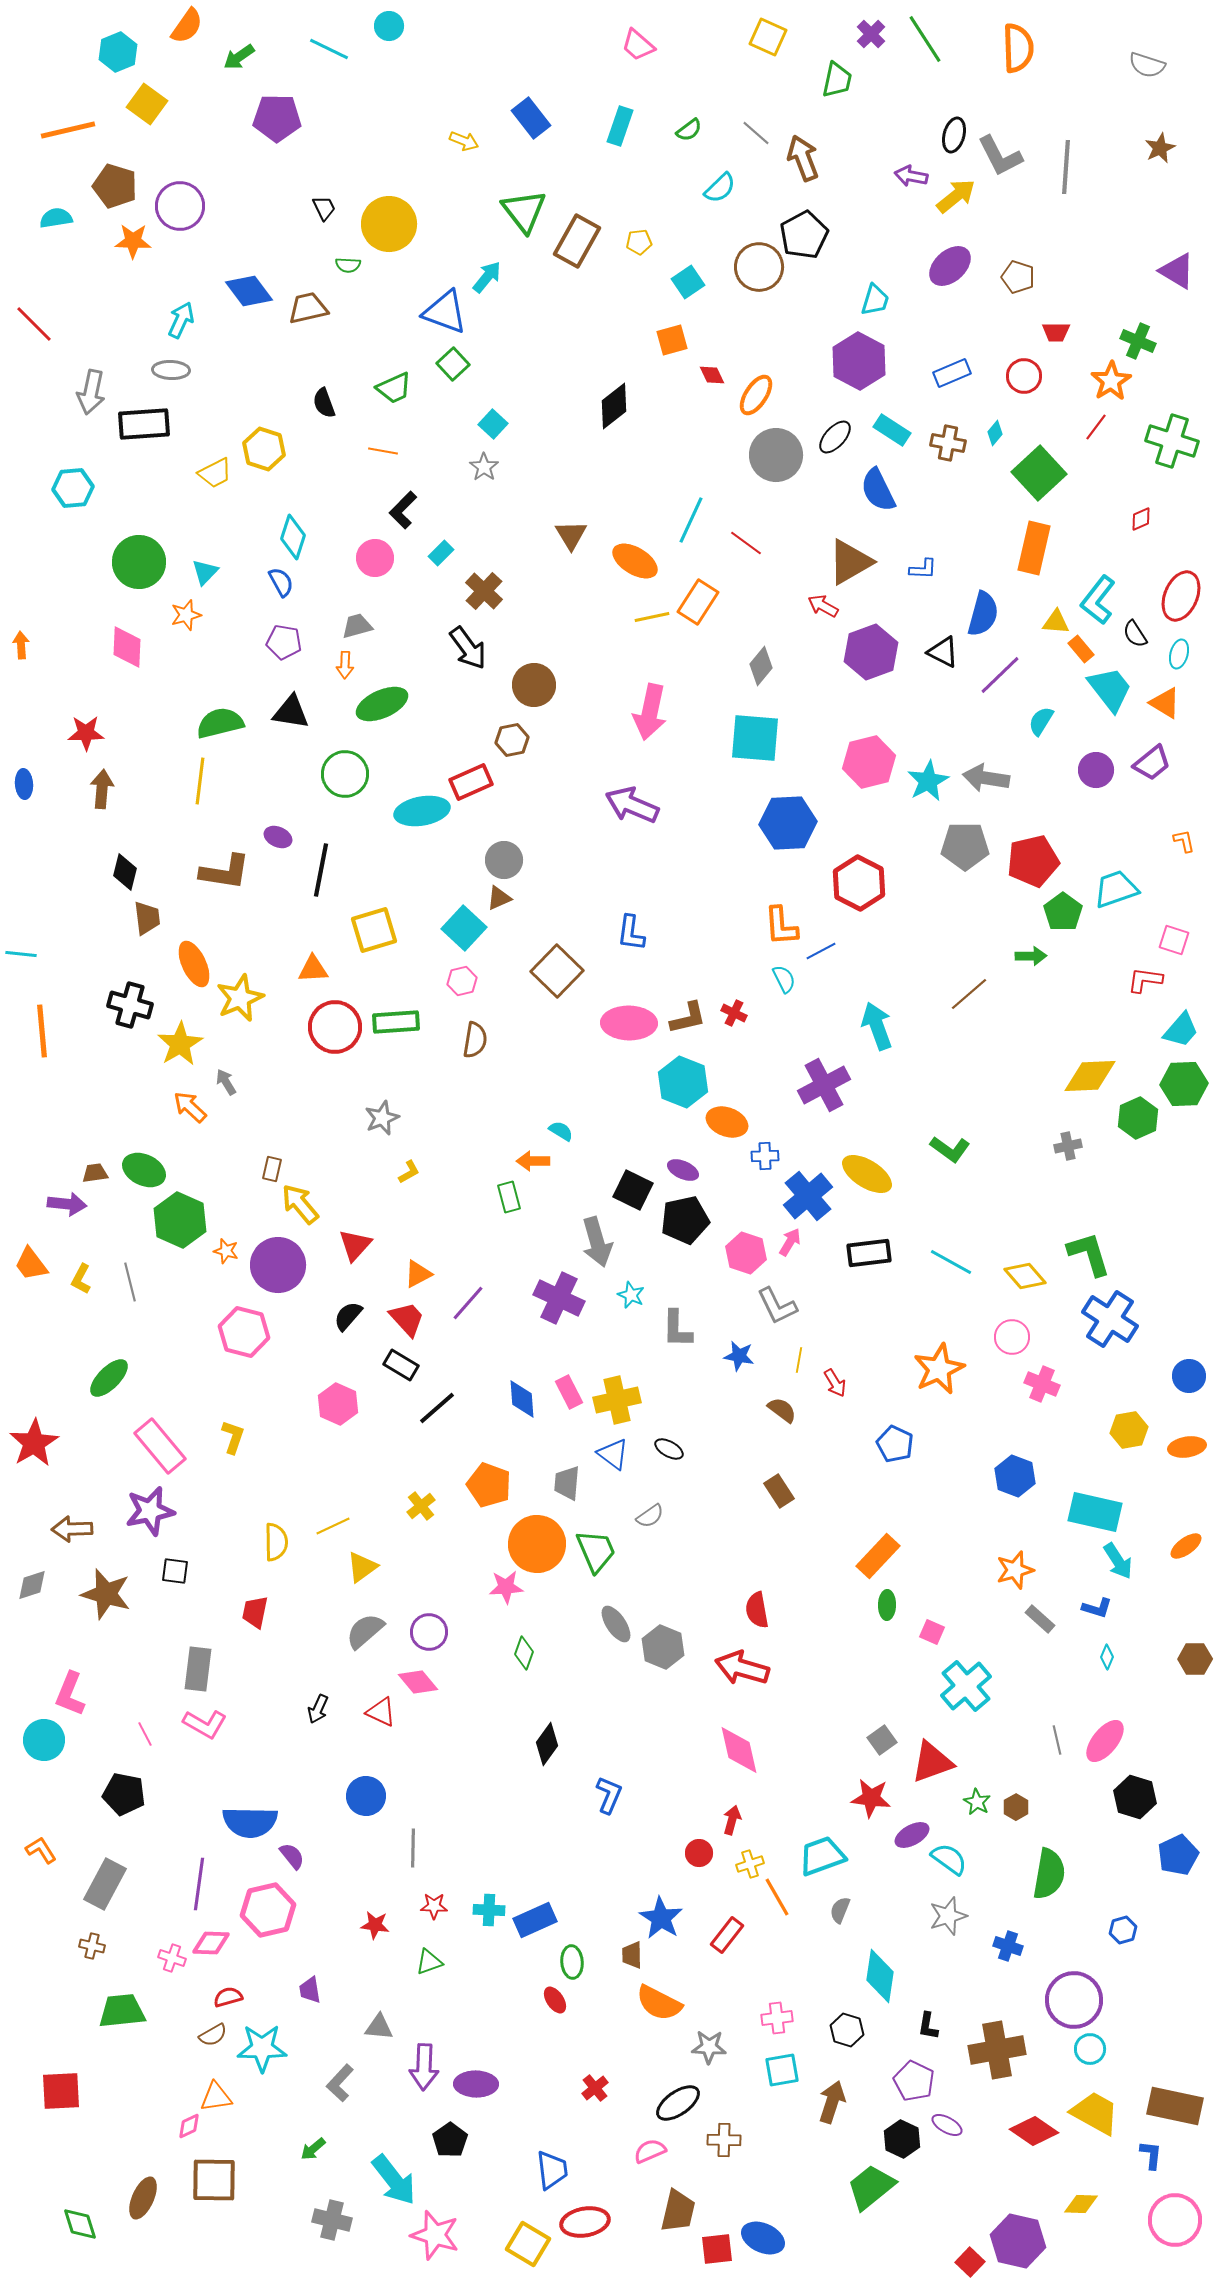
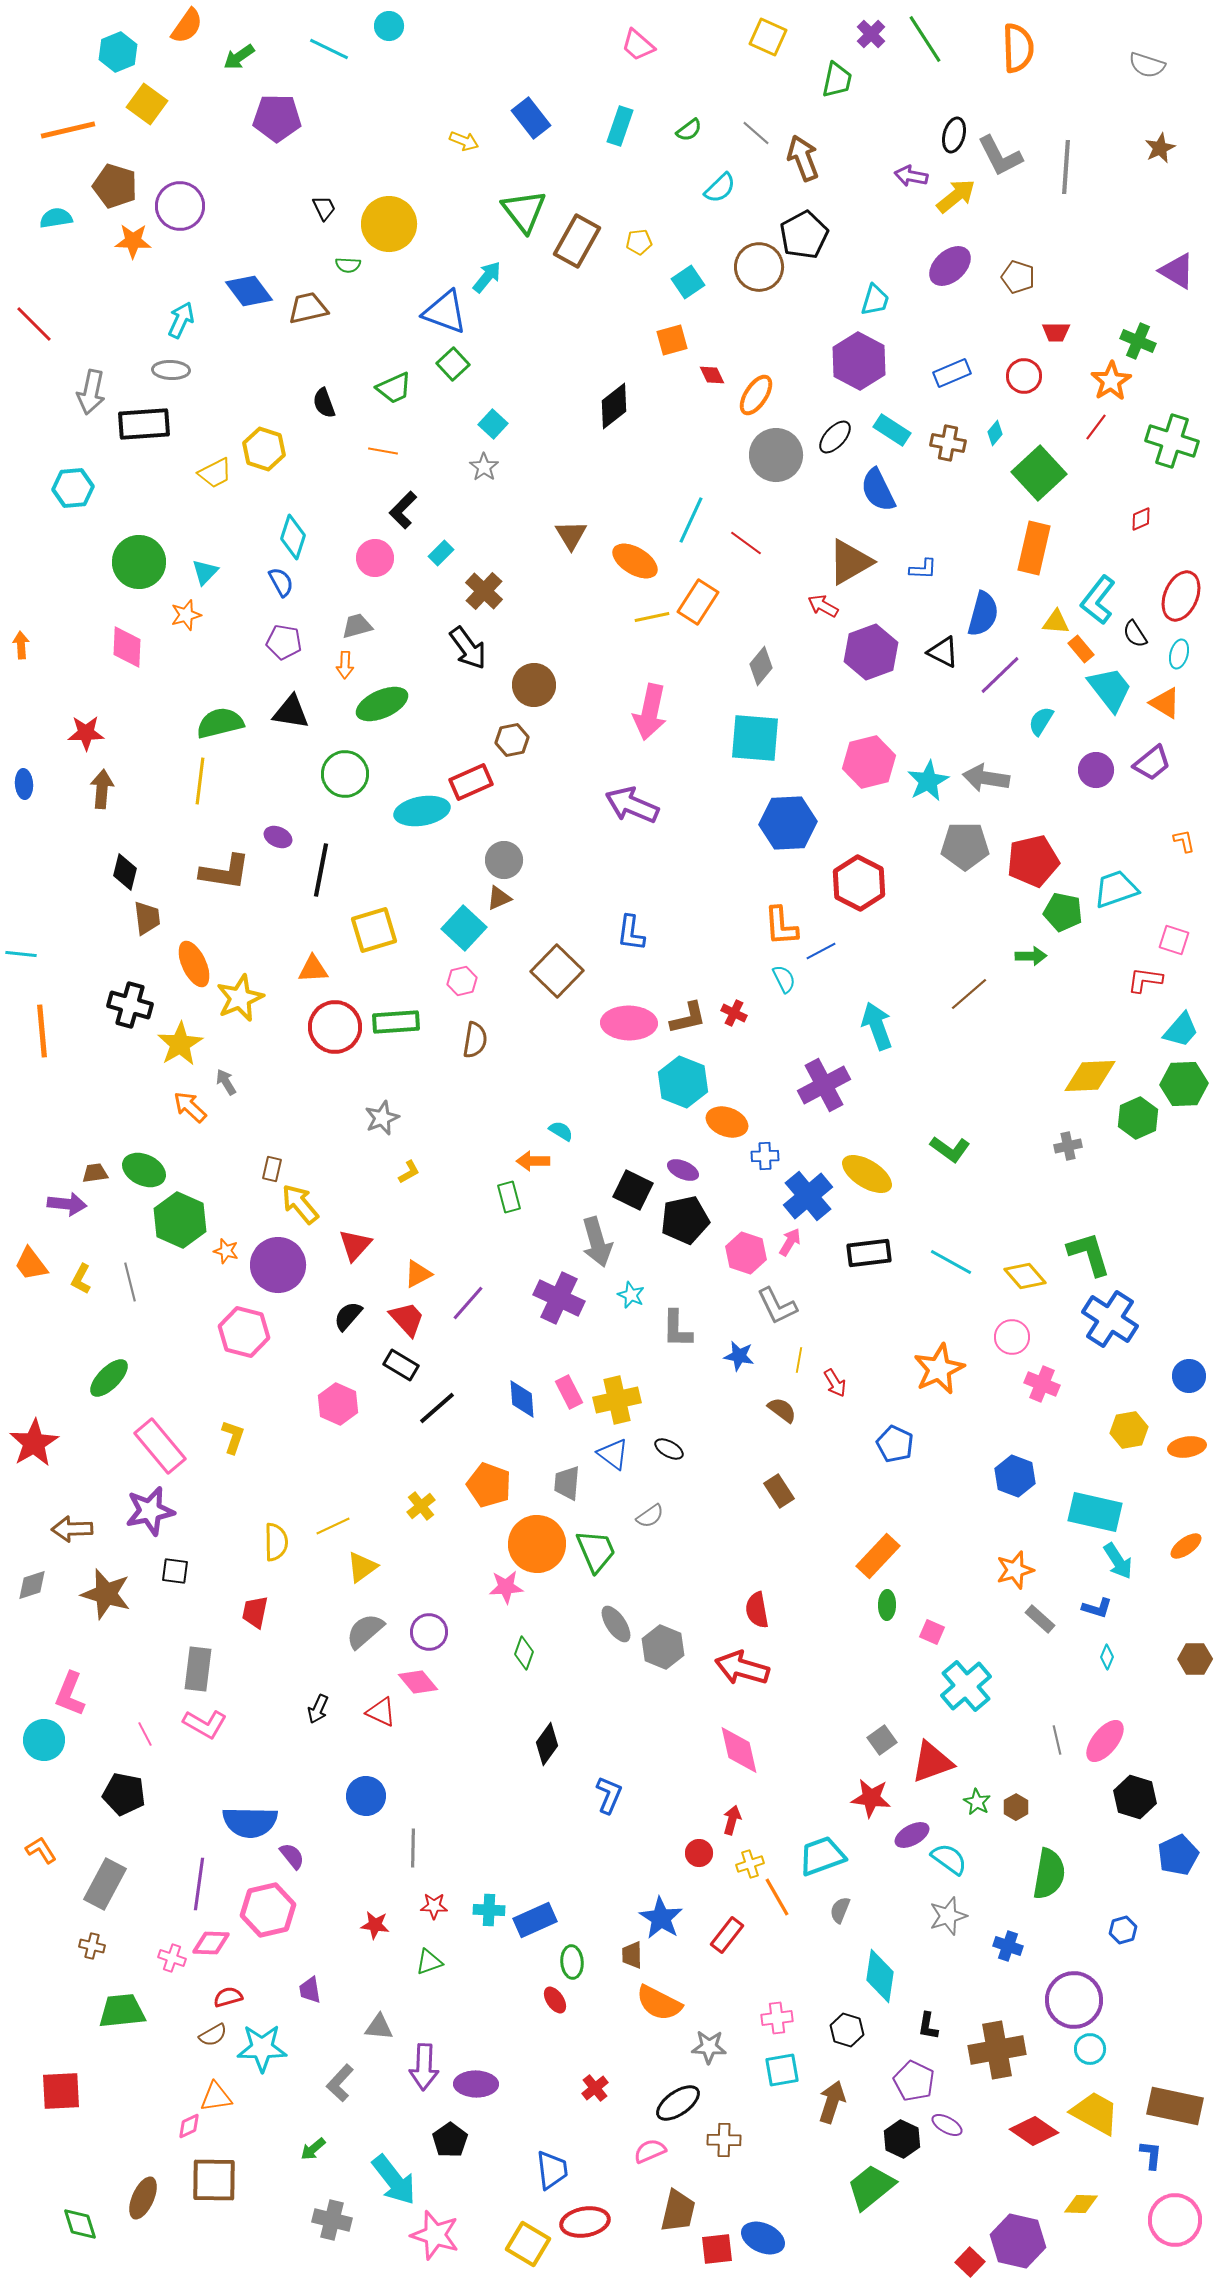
green pentagon at (1063, 912): rotated 24 degrees counterclockwise
